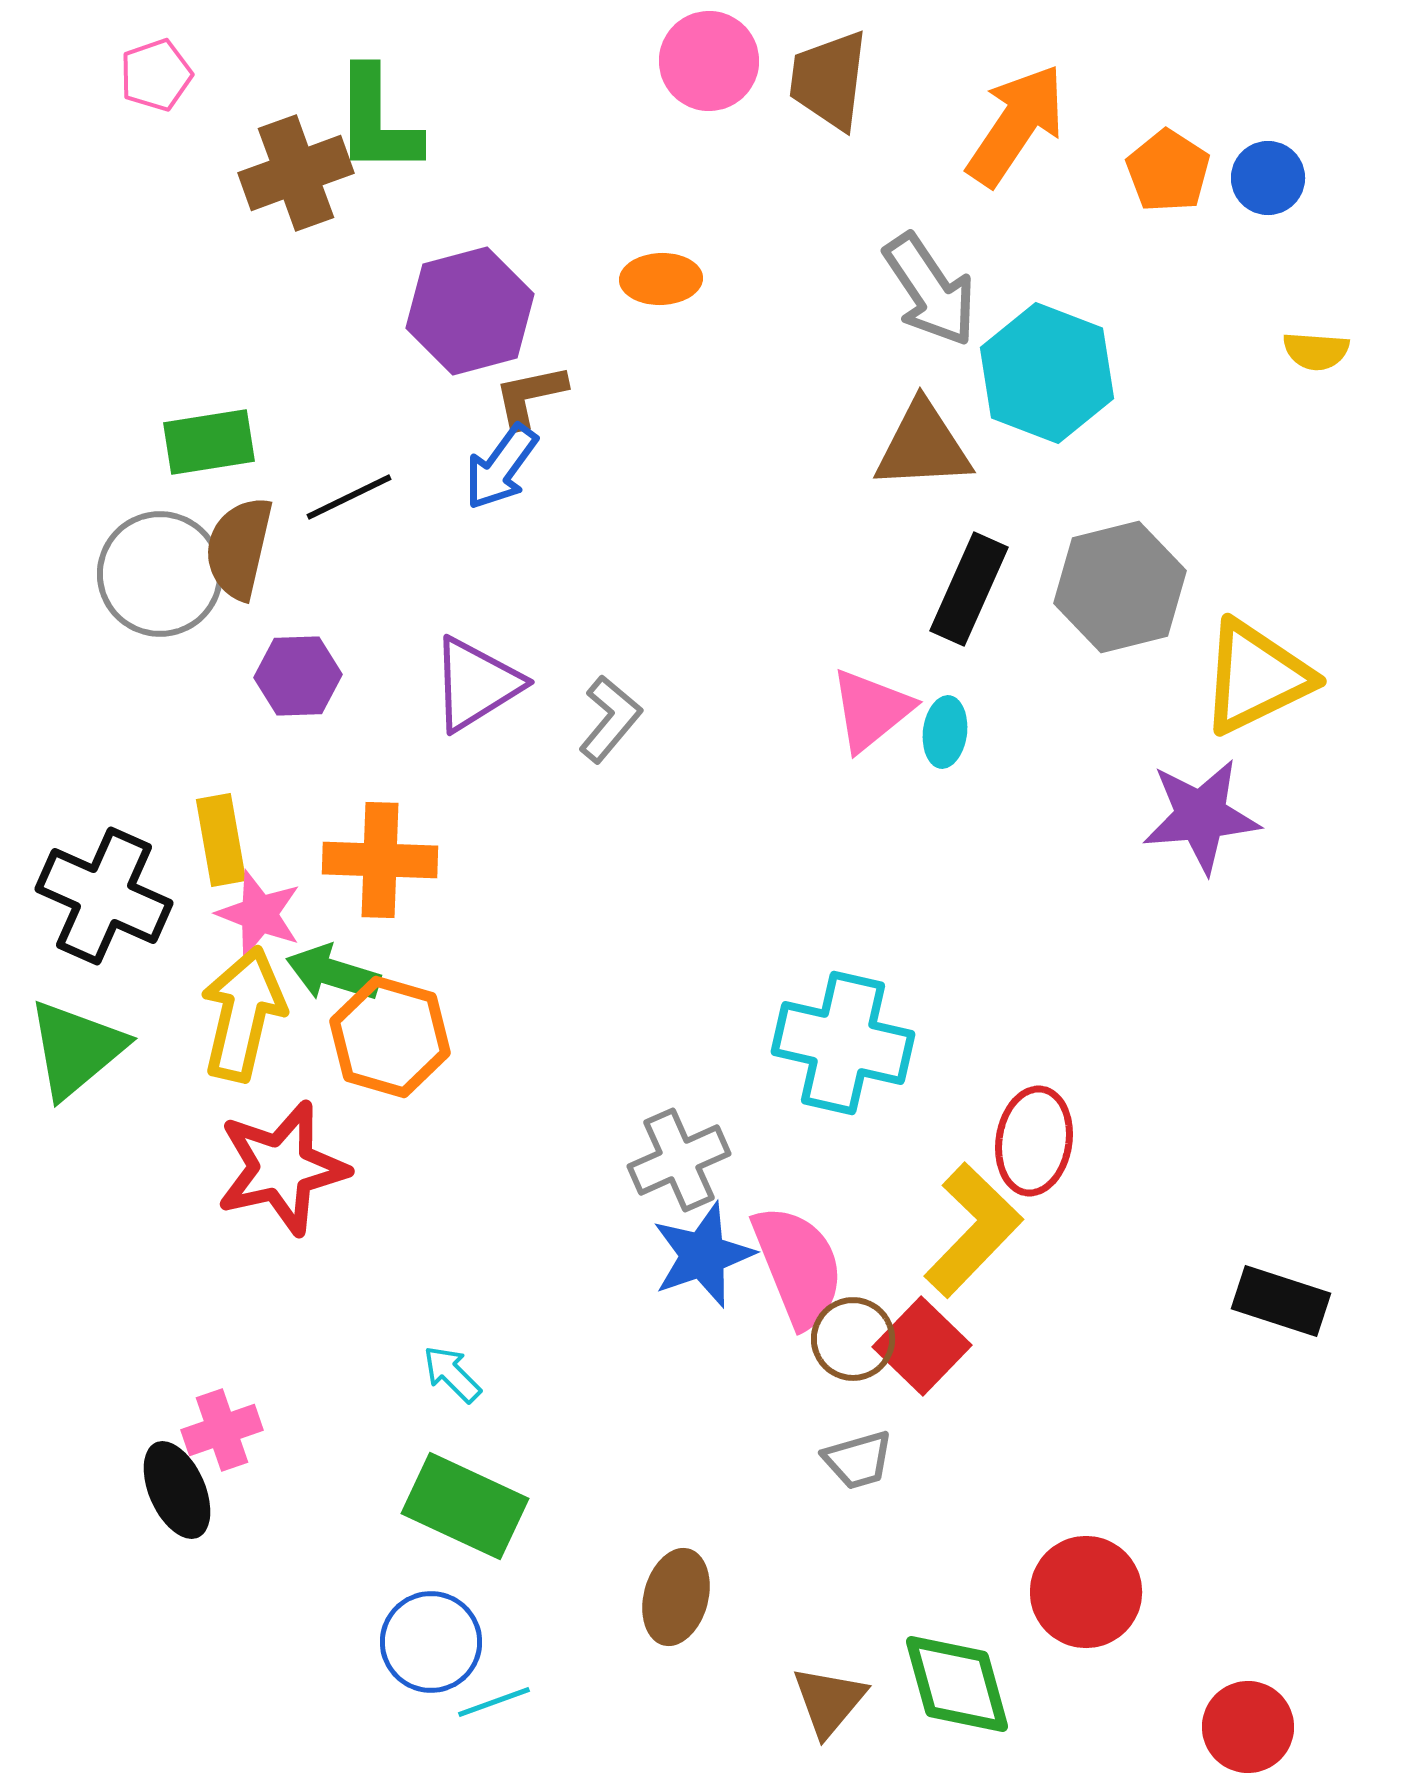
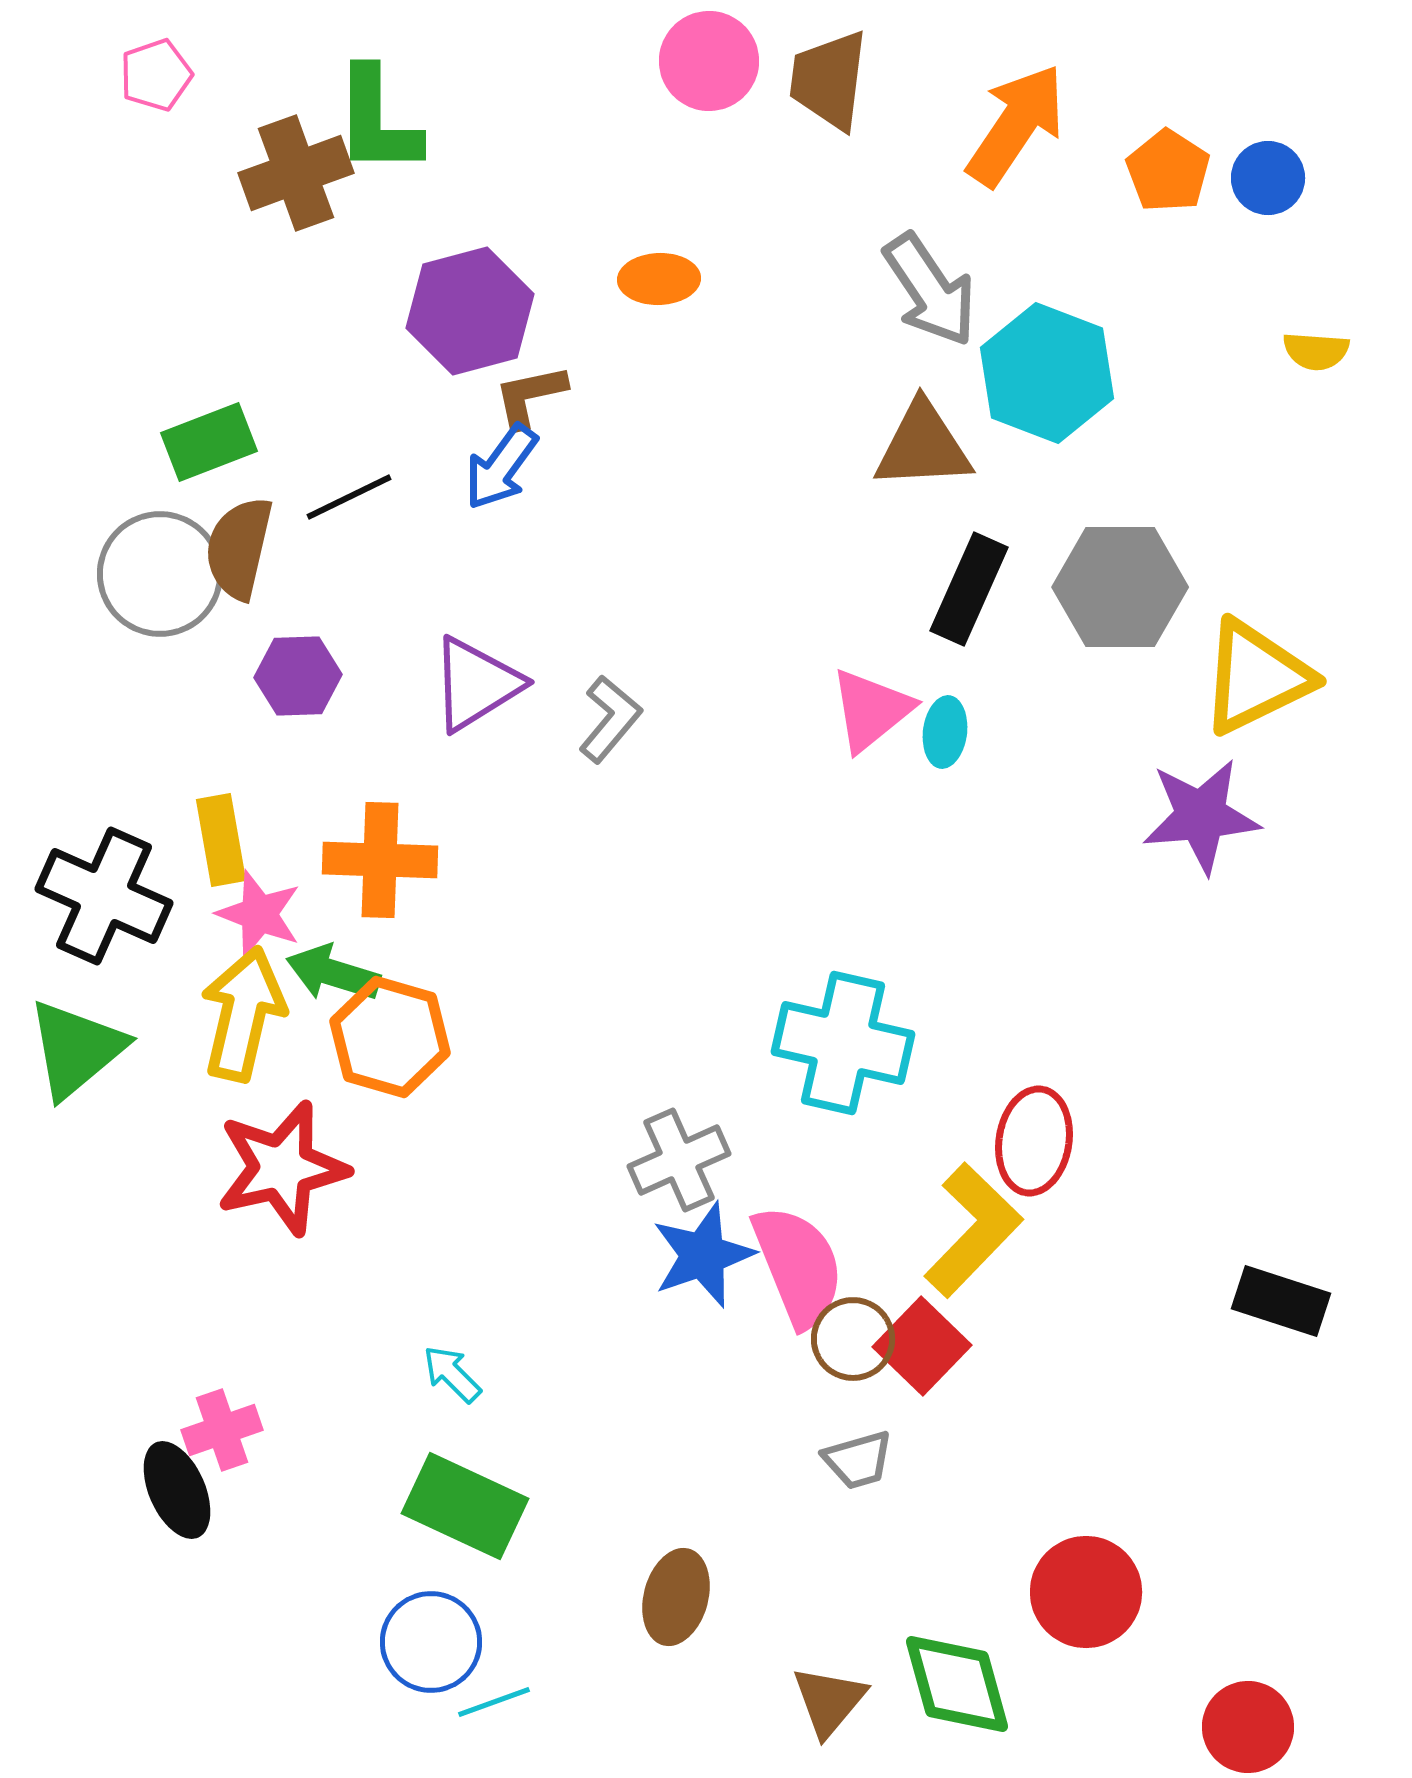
orange ellipse at (661, 279): moved 2 px left
green rectangle at (209, 442): rotated 12 degrees counterclockwise
gray hexagon at (1120, 587): rotated 14 degrees clockwise
